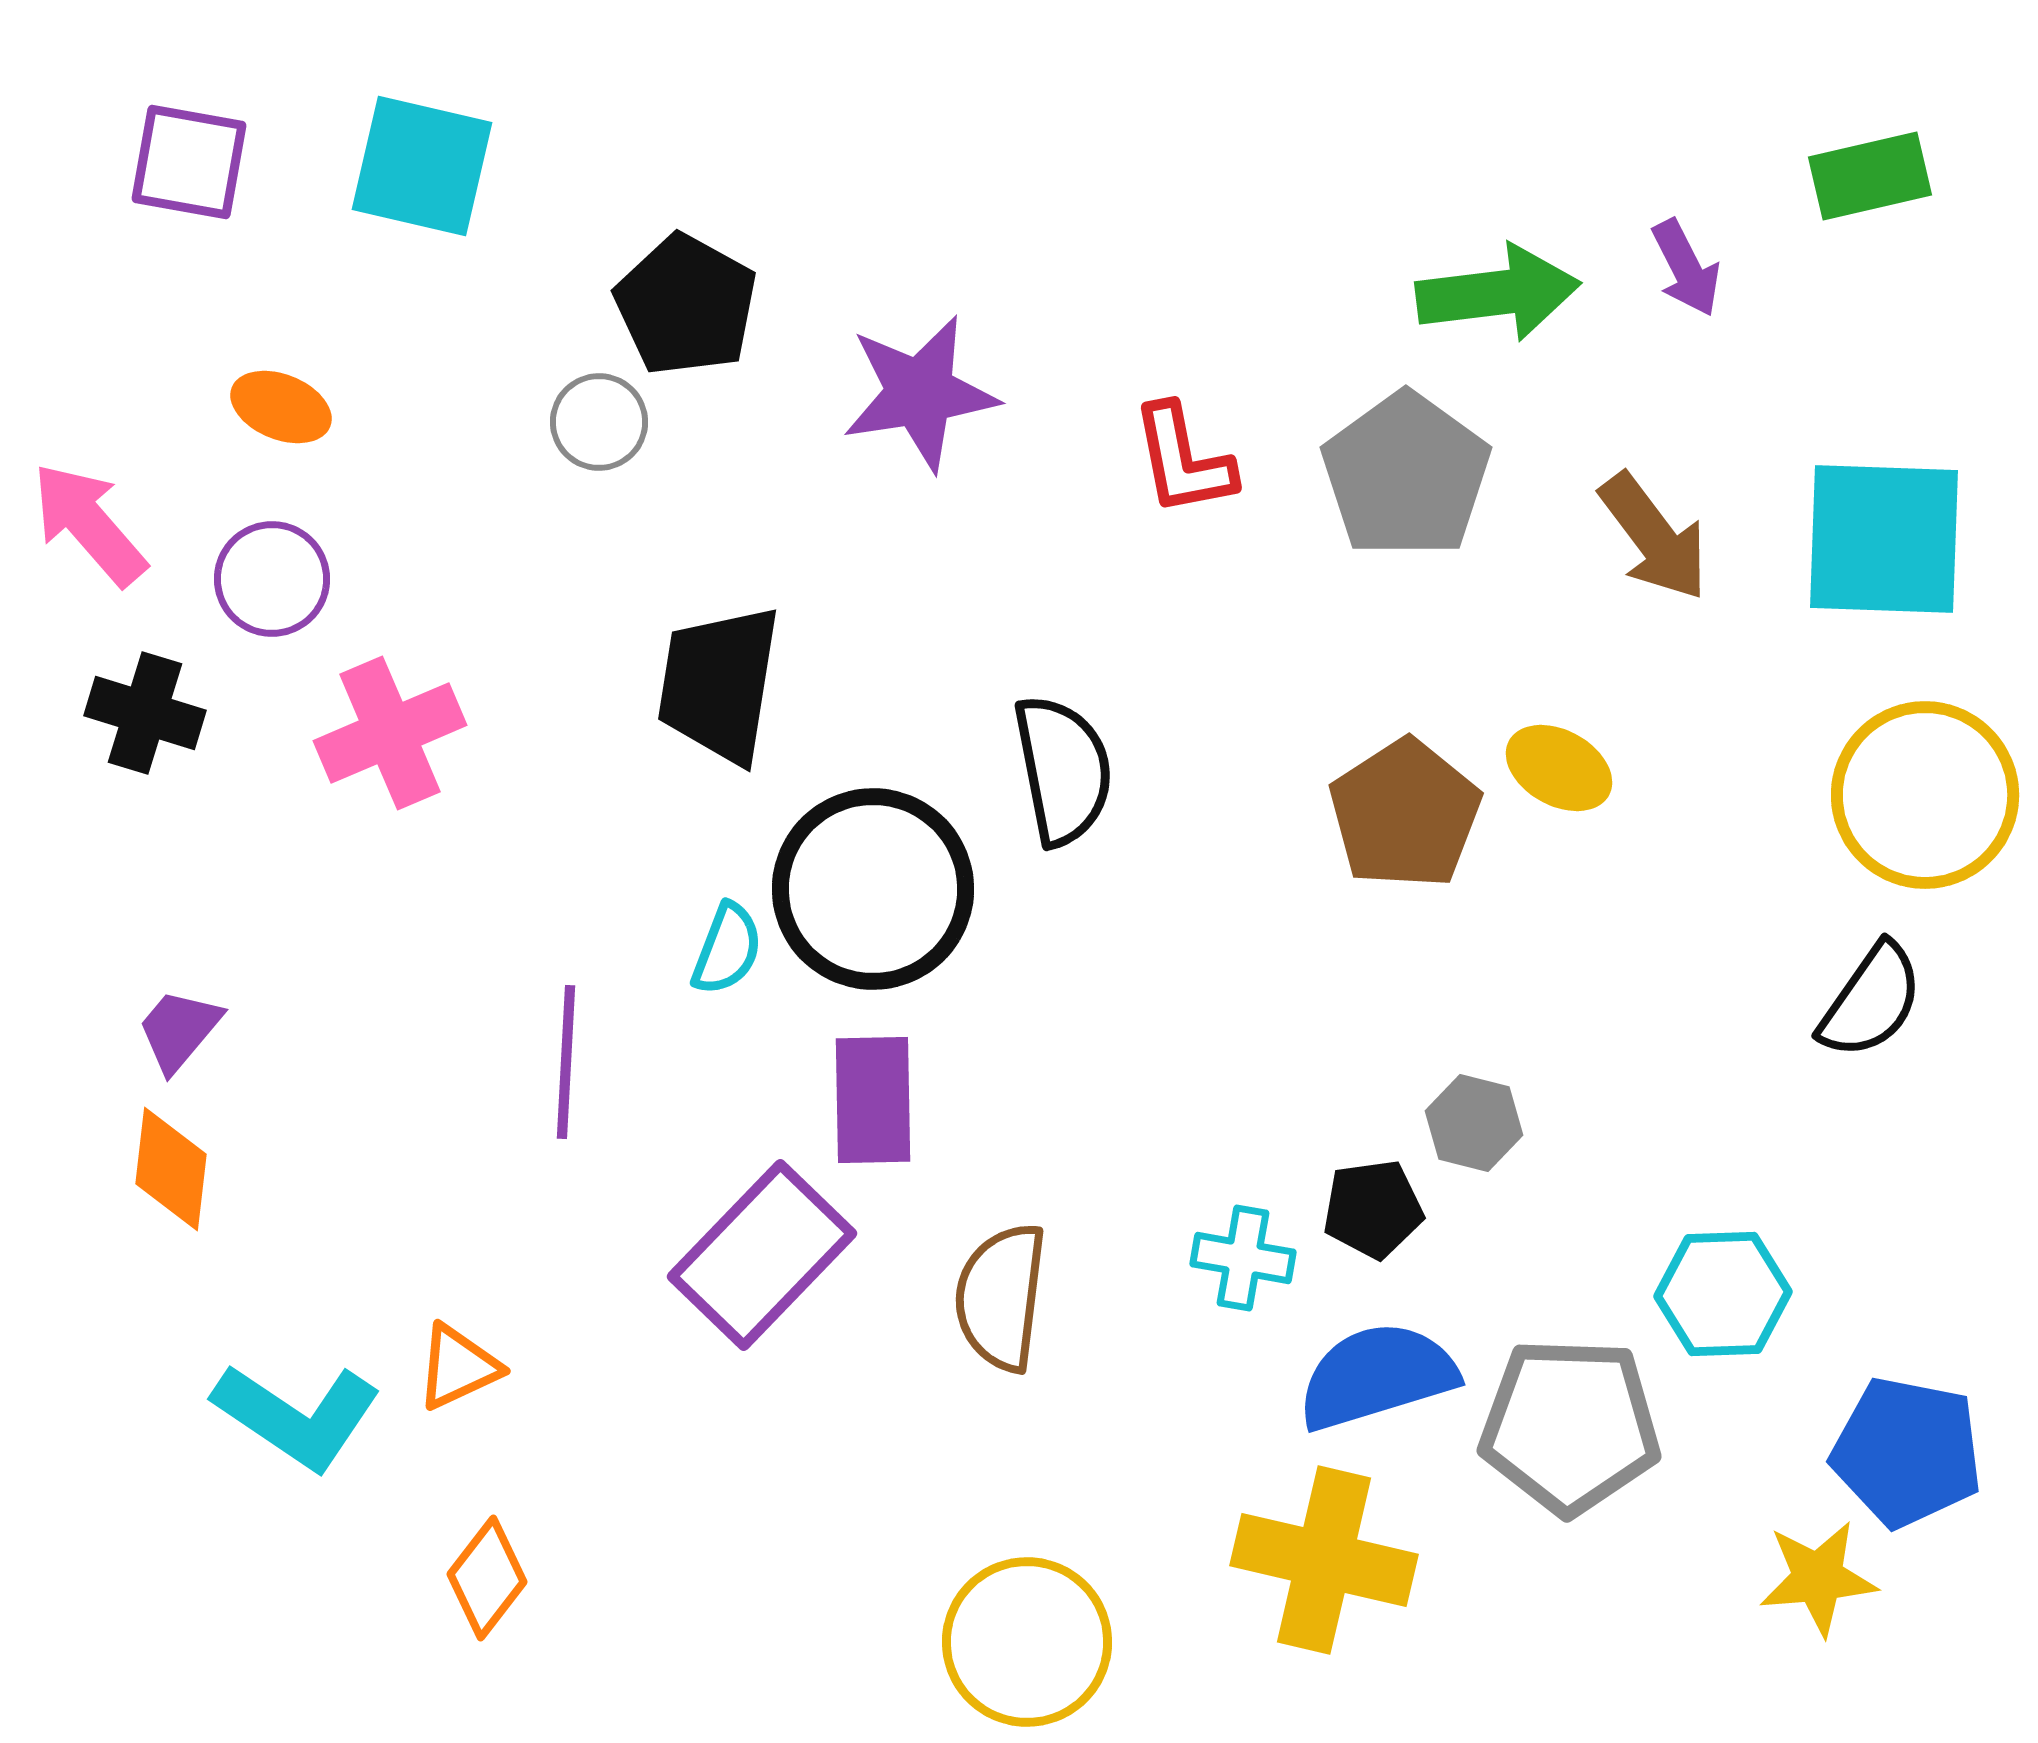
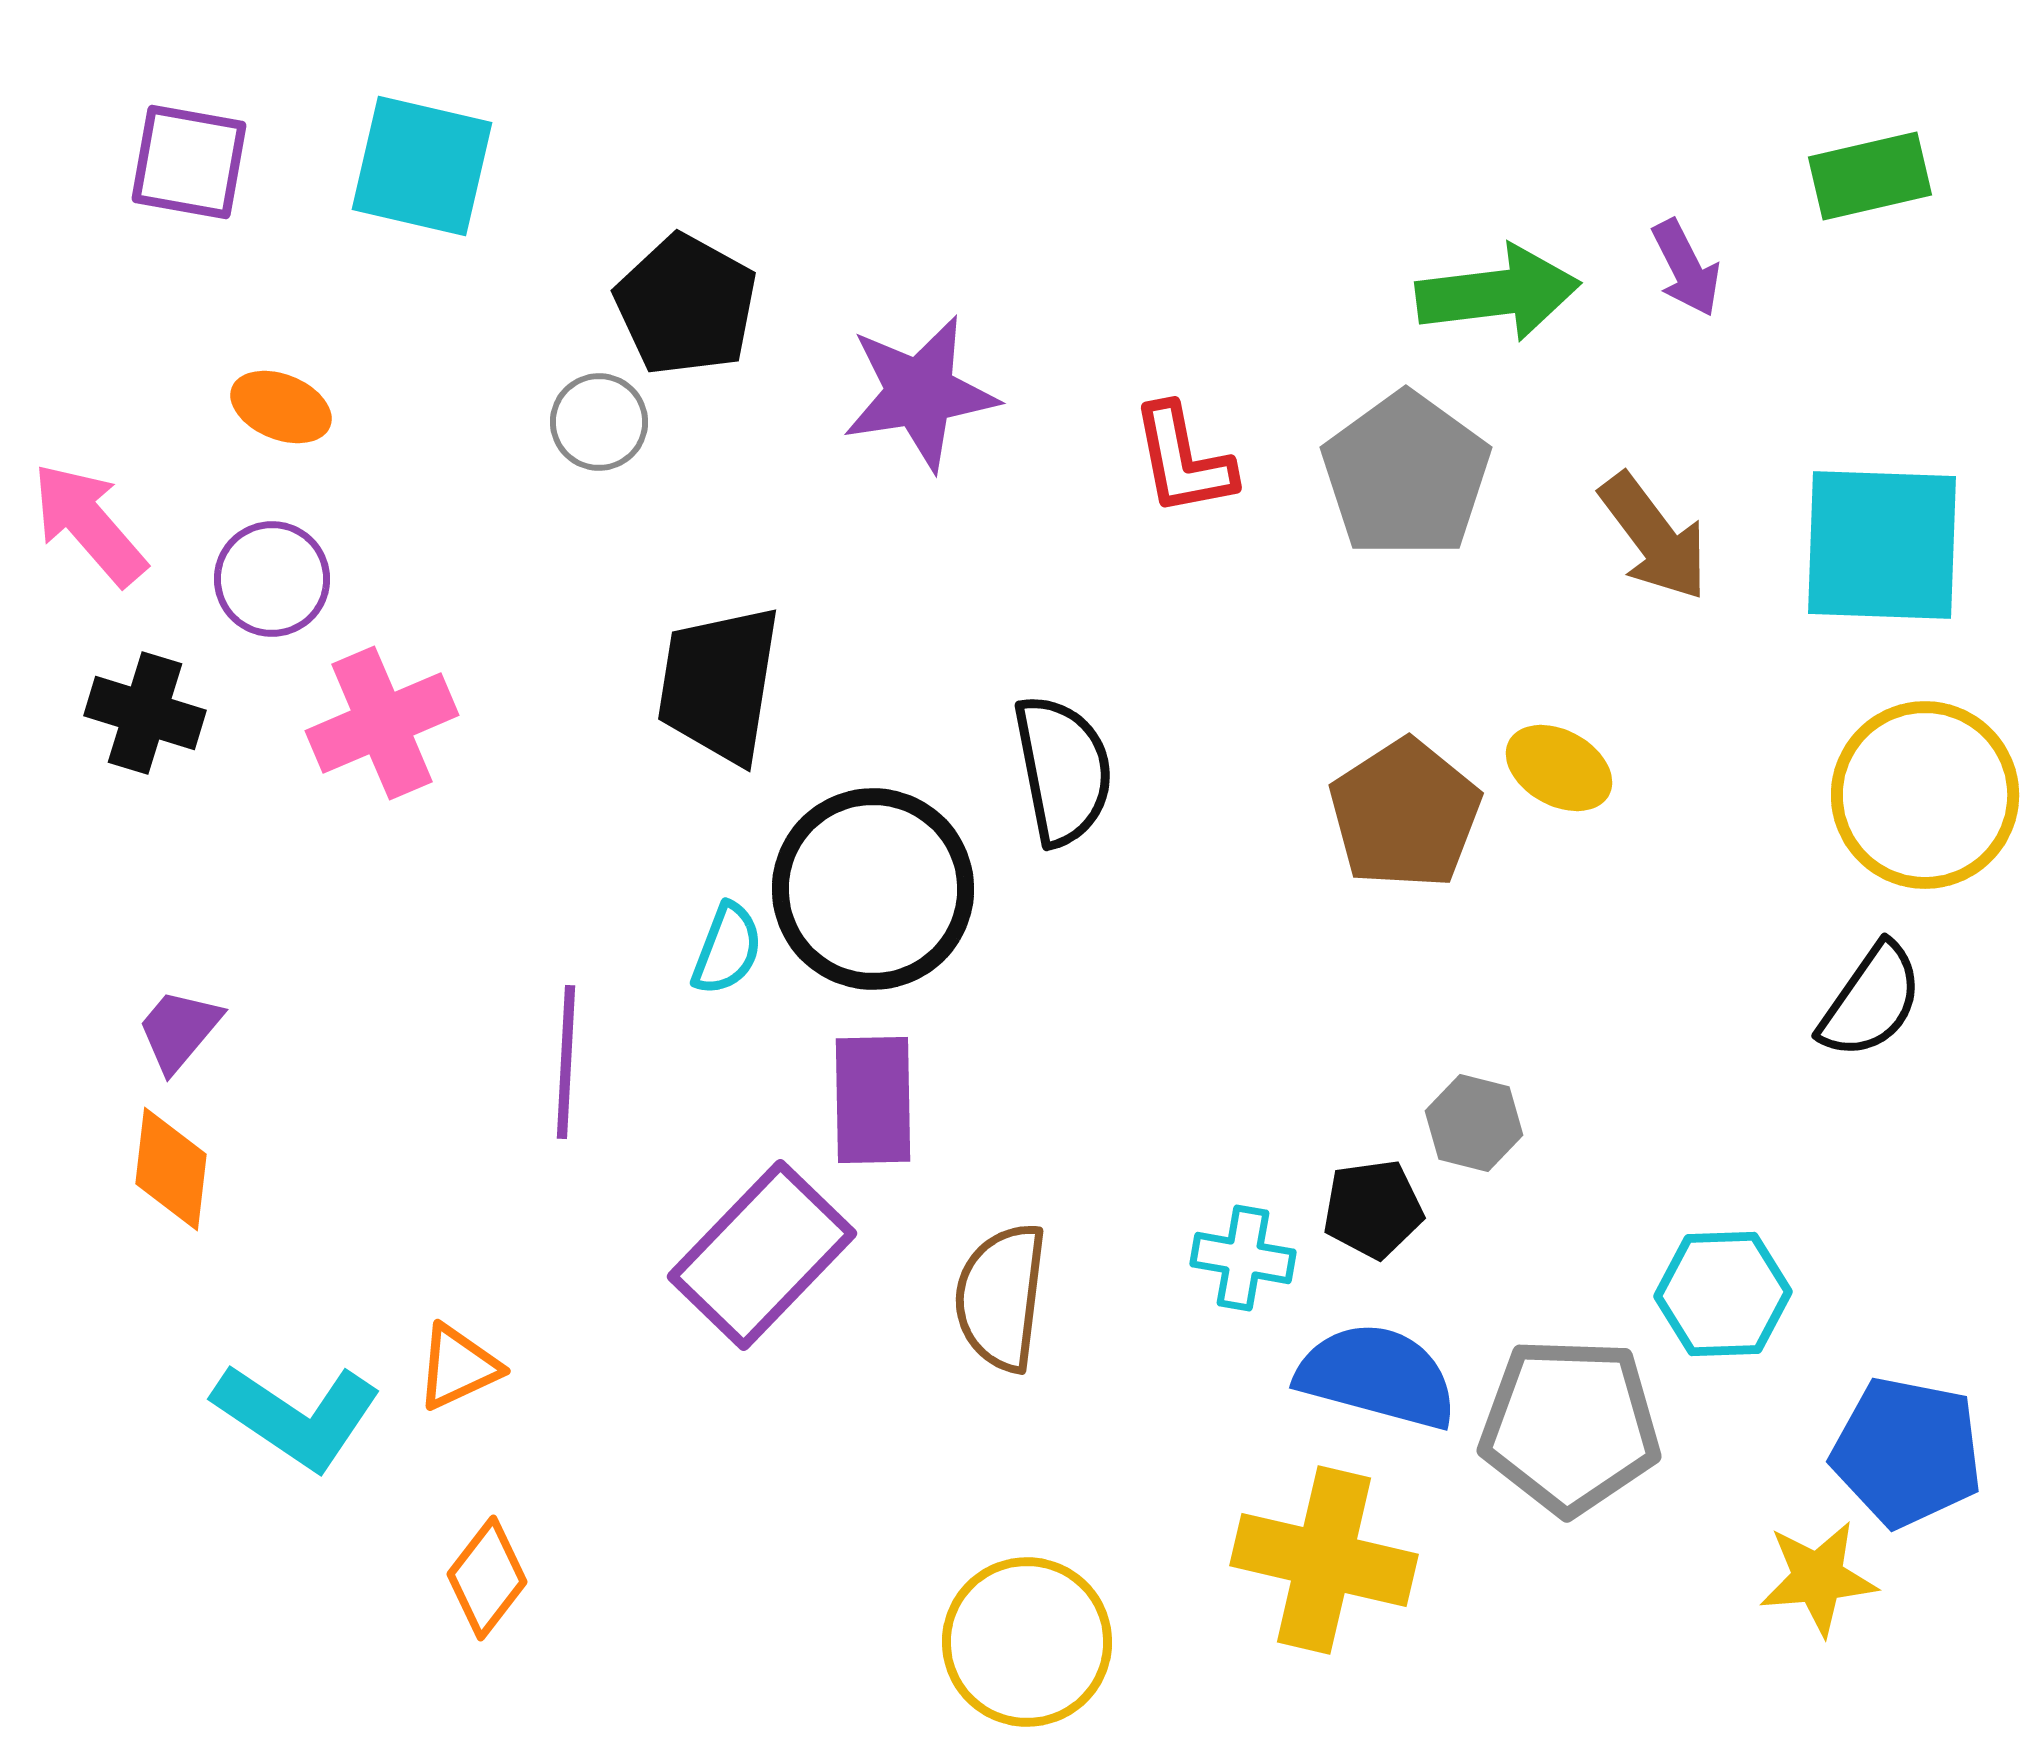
cyan square at (1884, 539): moved 2 px left, 6 px down
pink cross at (390, 733): moved 8 px left, 10 px up
blue semicircle at (1377, 1376): rotated 32 degrees clockwise
